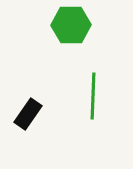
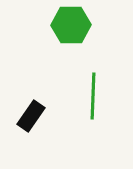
black rectangle: moved 3 px right, 2 px down
